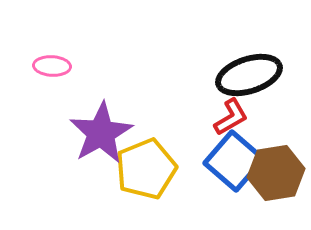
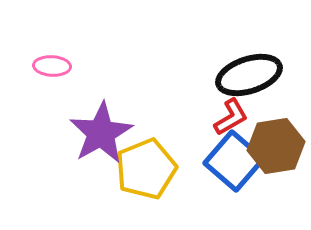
brown hexagon: moved 27 px up
